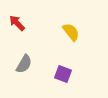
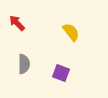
gray semicircle: rotated 30 degrees counterclockwise
purple square: moved 2 px left, 1 px up
